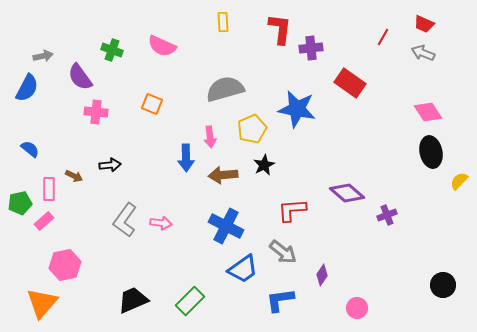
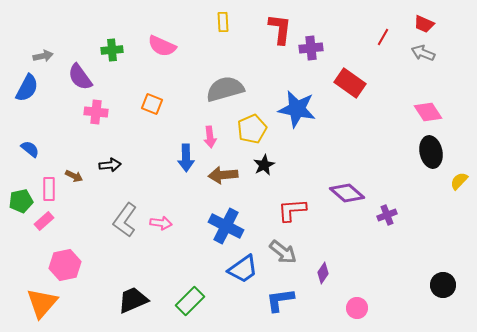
green cross at (112, 50): rotated 25 degrees counterclockwise
green pentagon at (20, 203): moved 1 px right, 2 px up
purple diamond at (322, 275): moved 1 px right, 2 px up
